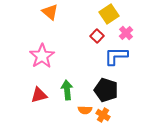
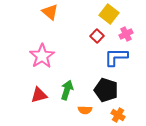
yellow square: rotated 18 degrees counterclockwise
pink cross: moved 1 px down; rotated 16 degrees clockwise
blue L-shape: moved 1 px down
green arrow: rotated 24 degrees clockwise
orange cross: moved 15 px right
